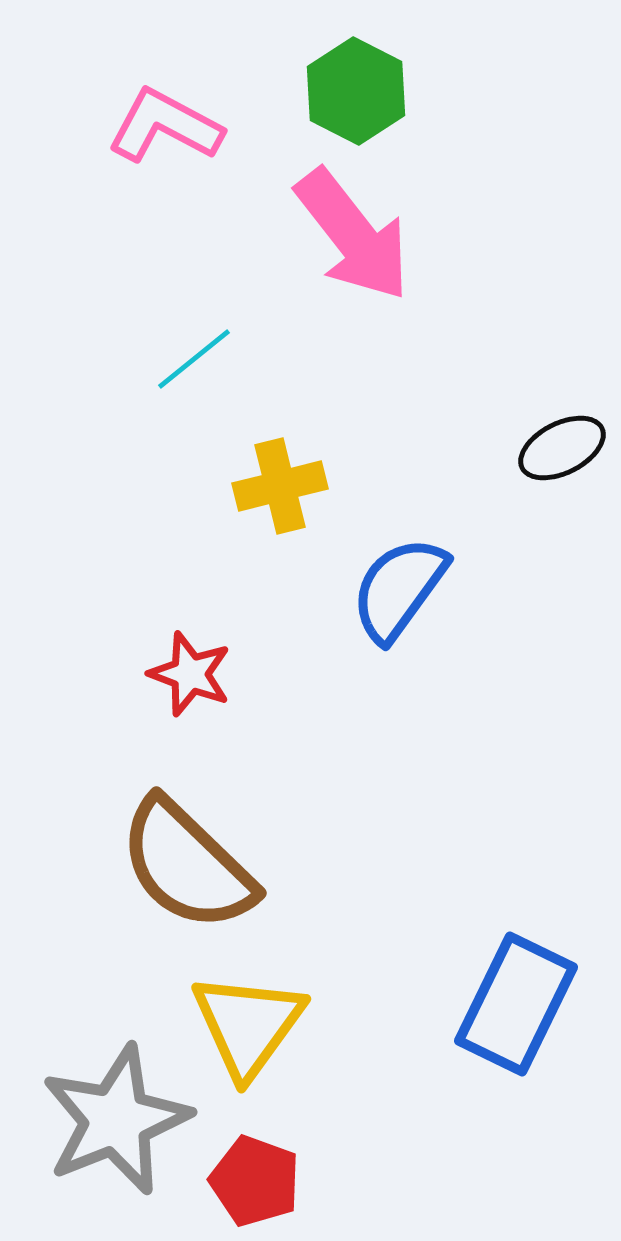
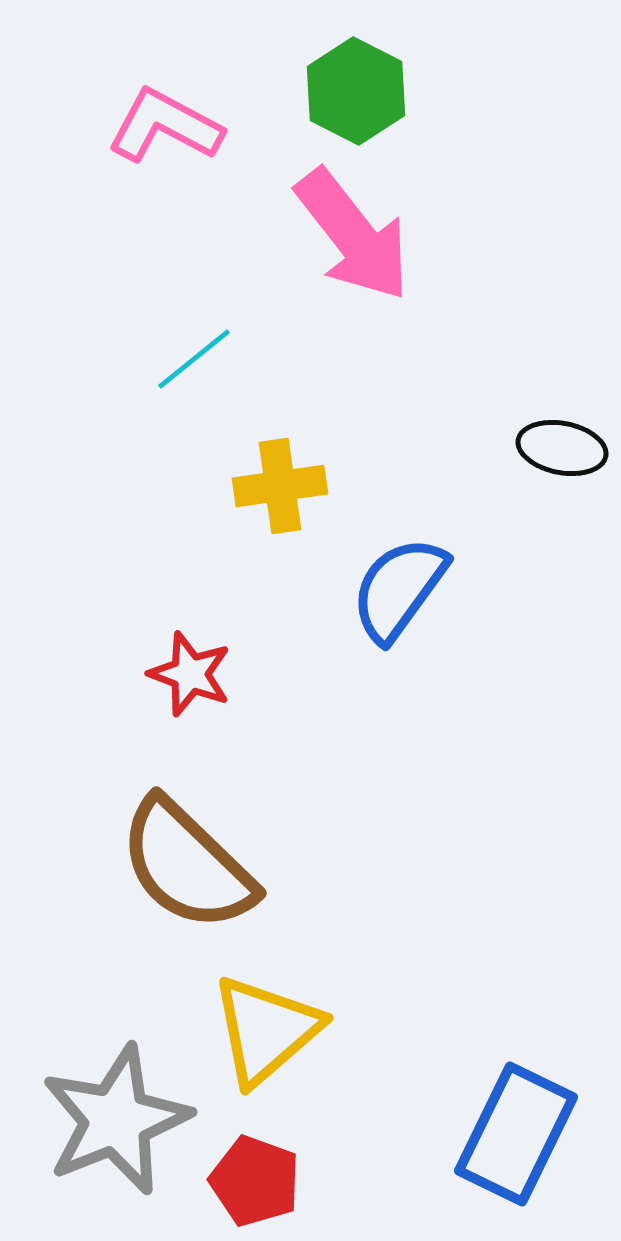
black ellipse: rotated 38 degrees clockwise
yellow cross: rotated 6 degrees clockwise
blue rectangle: moved 130 px down
yellow triangle: moved 18 px right, 5 px down; rotated 13 degrees clockwise
